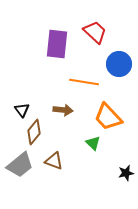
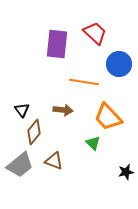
red trapezoid: moved 1 px down
black star: moved 1 px up
